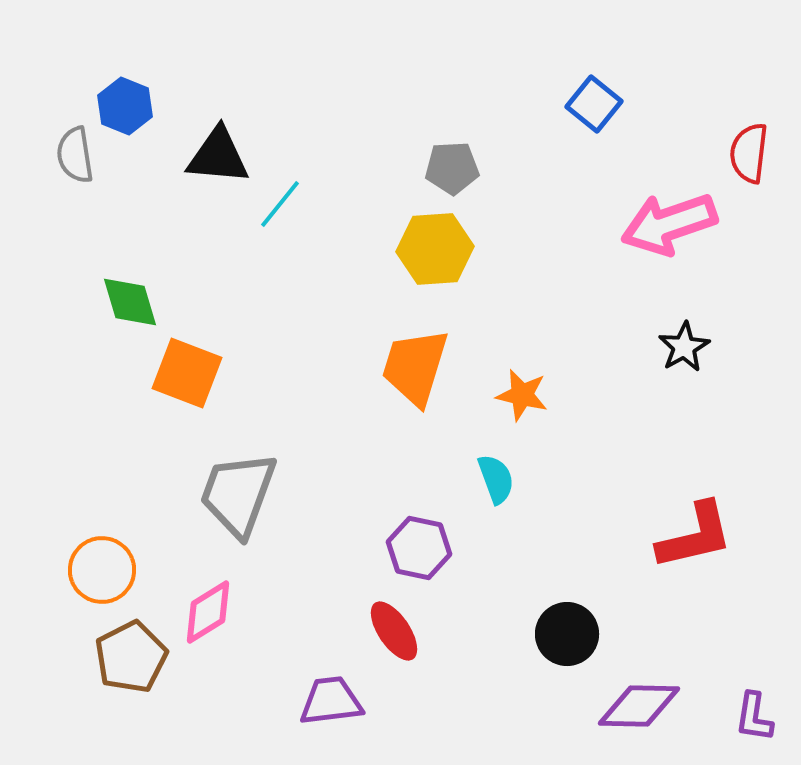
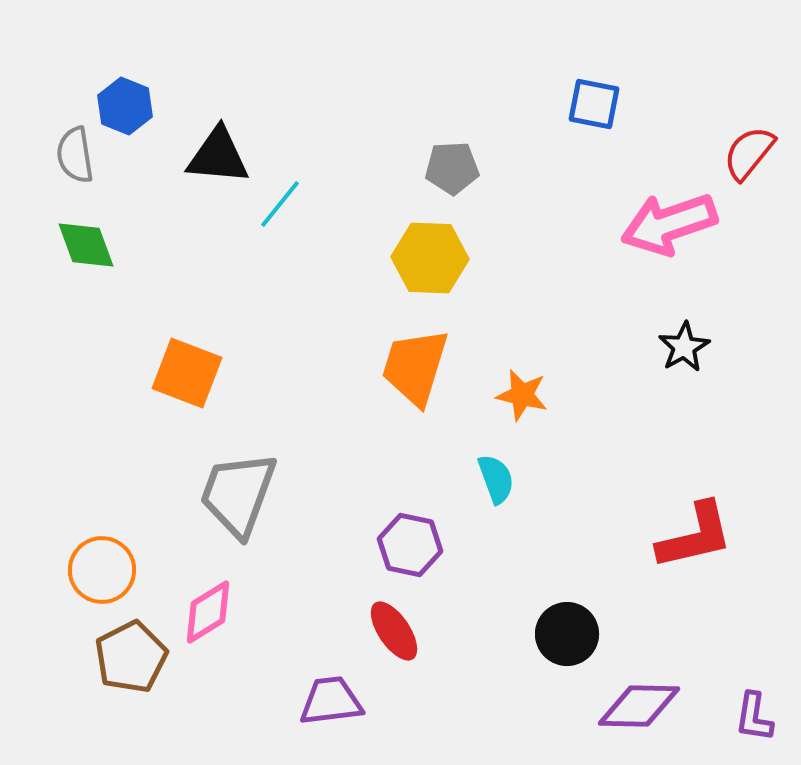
blue square: rotated 28 degrees counterclockwise
red semicircle: rotated 32 degrees clockwise
yellow hexagon: moved 5 px left, 9 px down; rotated 6 degrees clockwise
green diamond: moved 44 px left, 57 px up; rotated 4 degrees counterclockwise
purple hexagon: moved 9 px left, 3 px up
